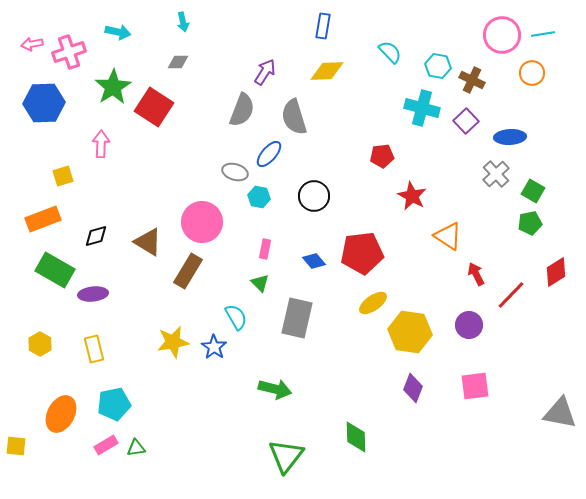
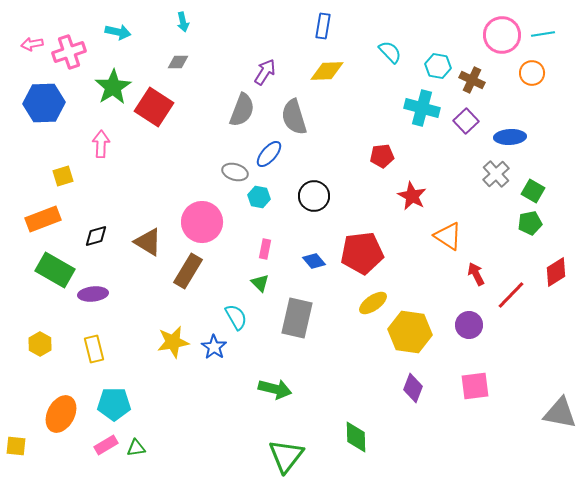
cyan pentagon at (114, 404): rotated 12 degrees clockwise
